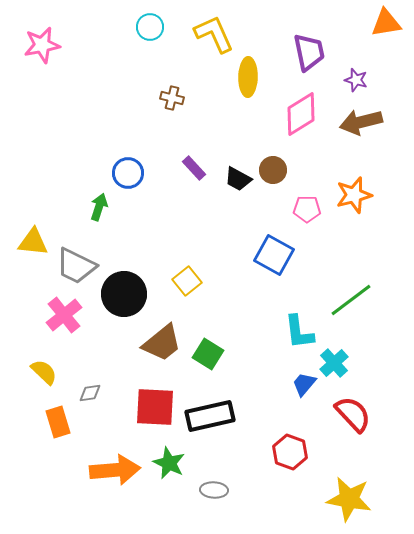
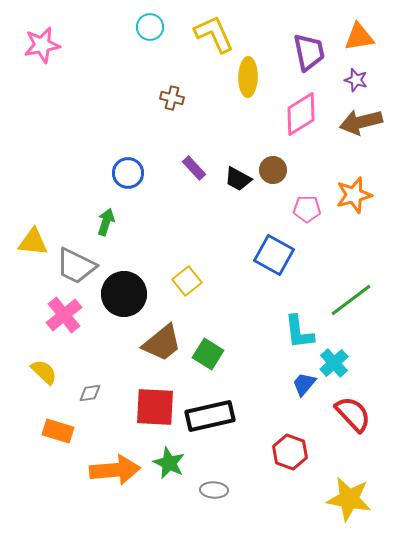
orange triangle: moved 27 px left, 14 px down
green arrow: moved 7 px right, 15 px down
orange rectangle: moved 9 px down; rotated 56 degrees counterclockwise
